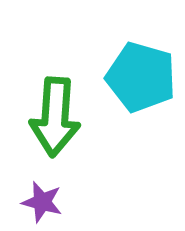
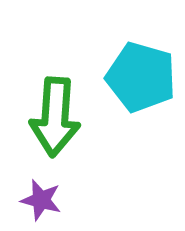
purple star: moved 1 px left, 2 px up
